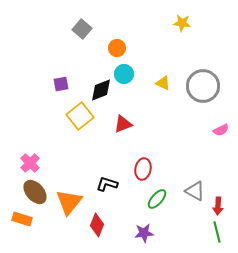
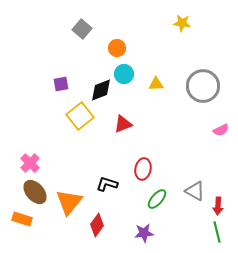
yellow triangle: moved 7 px left, 1 px down; rotated 28 degrees counterclockwise
red diamond: rotated 15 degrees clockwise
